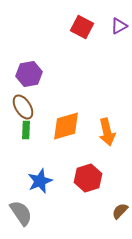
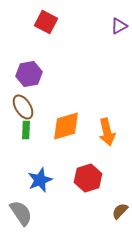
red square: moved 36 px left, 5 px up
blue star: moved 1 px up
